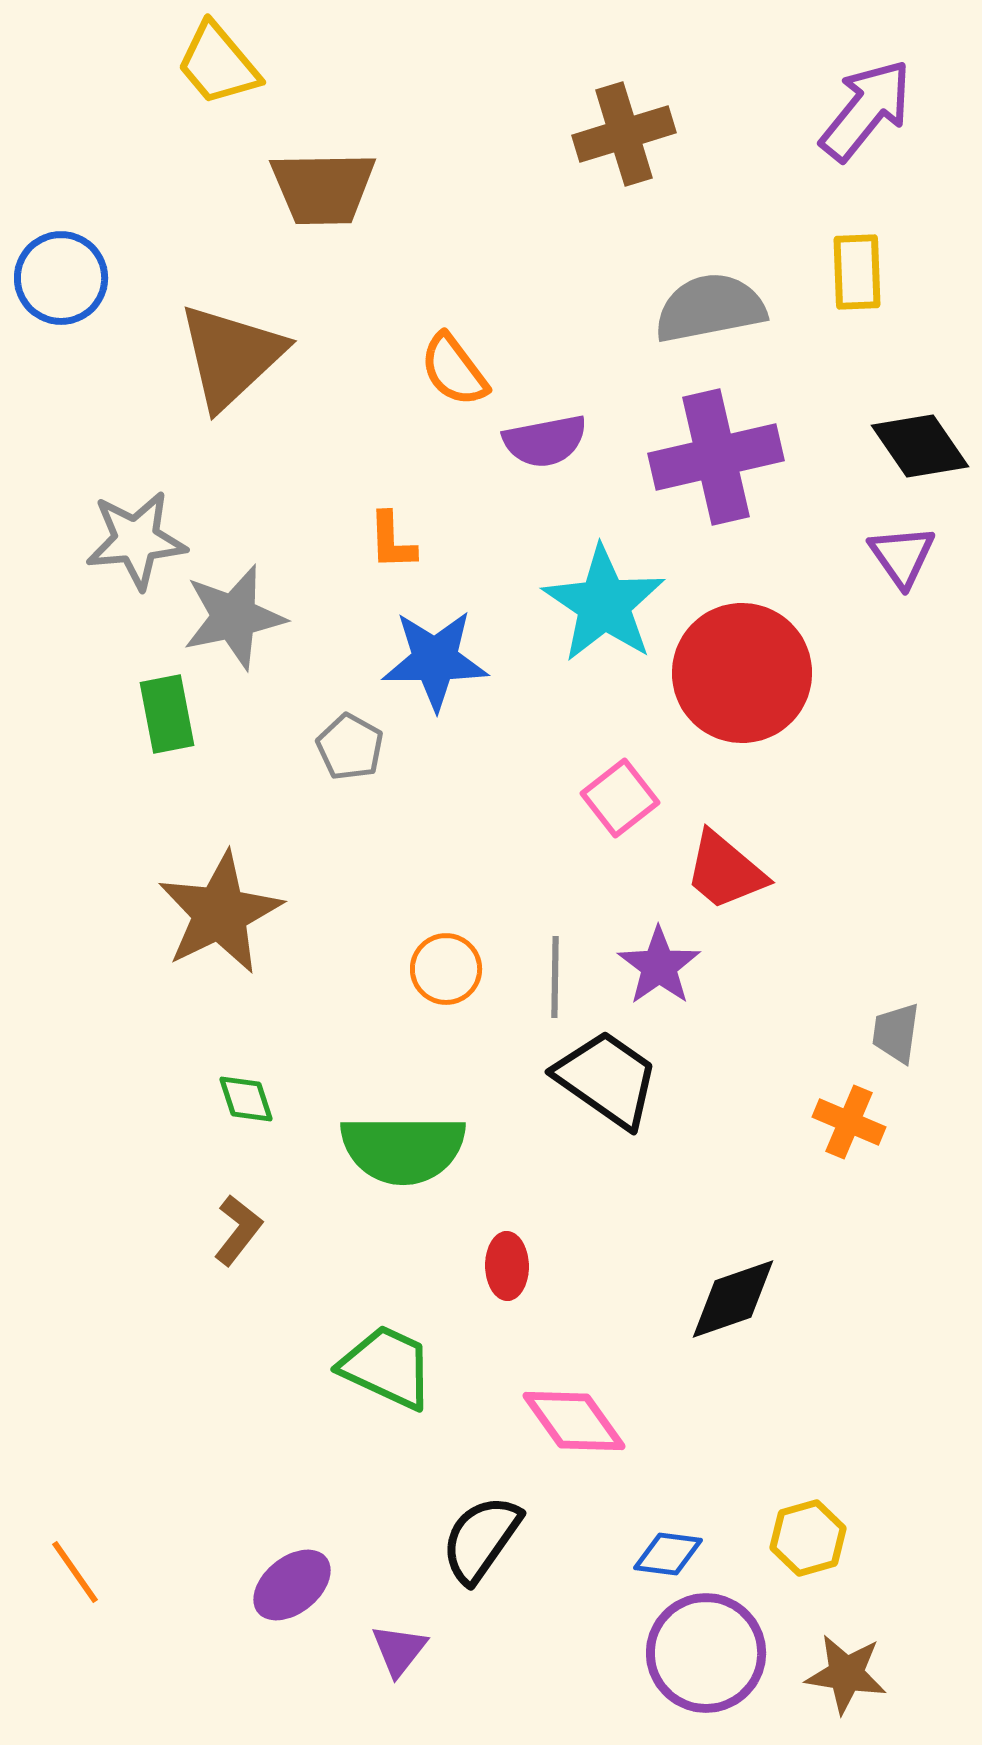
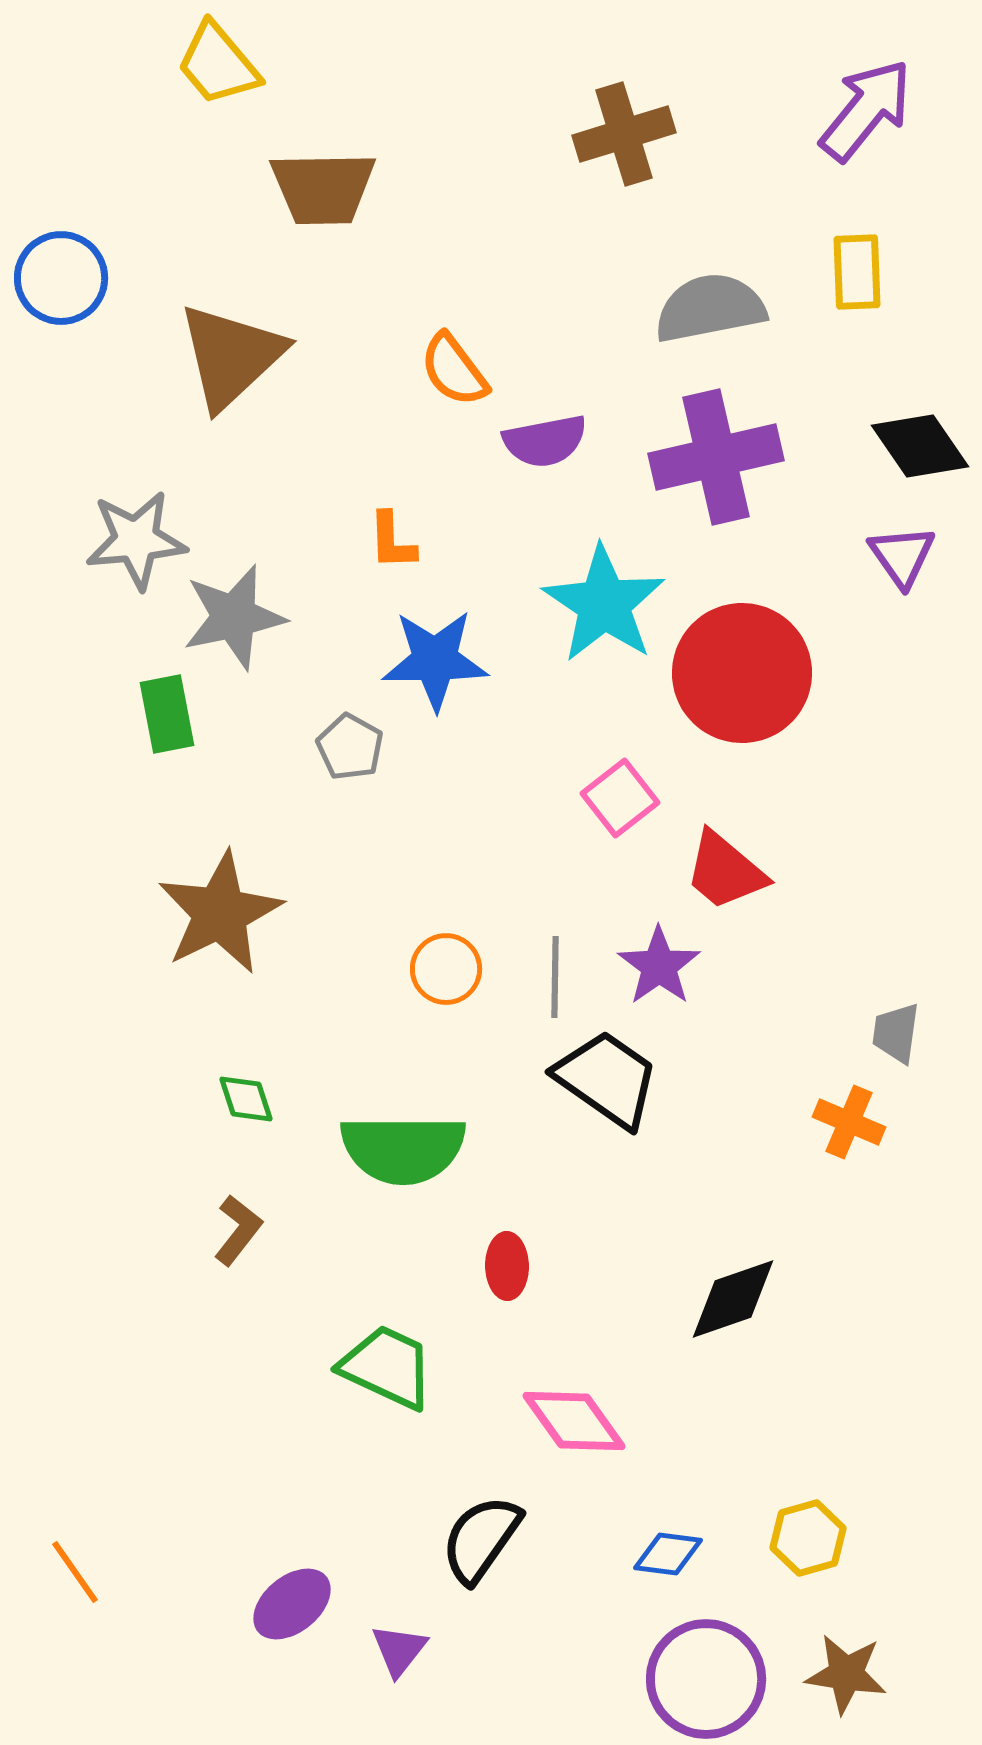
purple ellipse at (292, 1585): moved 19 px down
purple circle at (706, 1653): moved 26 px down
